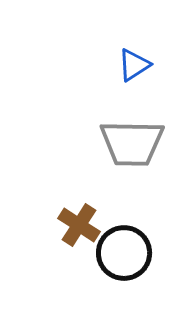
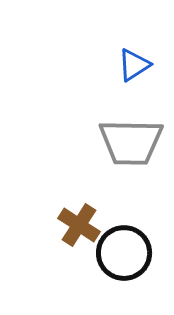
gray trapezoid: moved 1 px left, 1 px up
